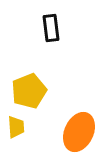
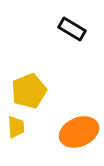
black rectangle: moved 21 px right, 1 px down; rotated 52 degrees counterclockwise
orange ellipse: rotated 42 degrees clockwise
